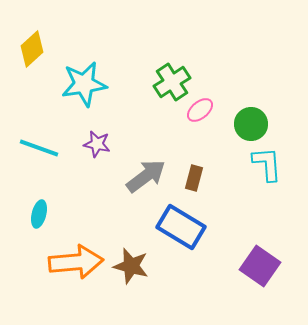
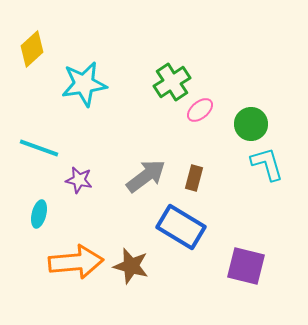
purple star: moved 18 px left, 36 px down
cyan L-shape: rotated 12 degrees counterclockwise
purple square: moved 14 px left; rotated 21 degrees counterclockwise
